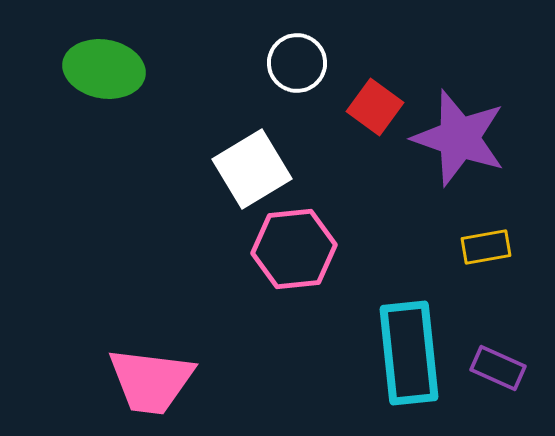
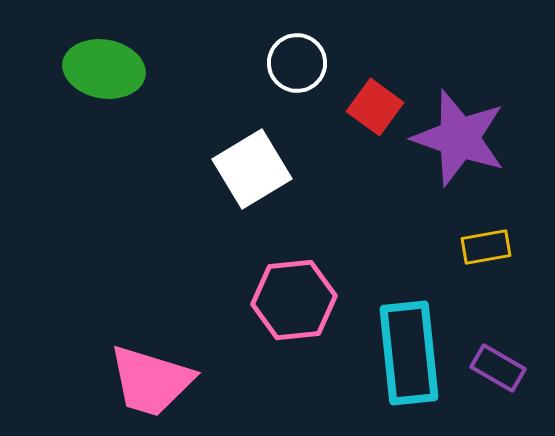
pink hexagon: moved 51 px down
purple rectangle: rotated 6 degrees clockwise
pink trapezoid: rotated 10 degrees clockwise
